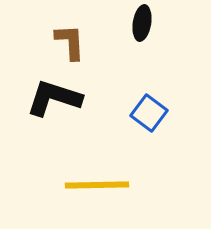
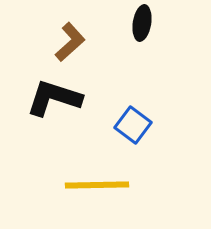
brown L-shape: rotated 51 degrees clockwise
blue square: moved 16 px left, 12 px down
